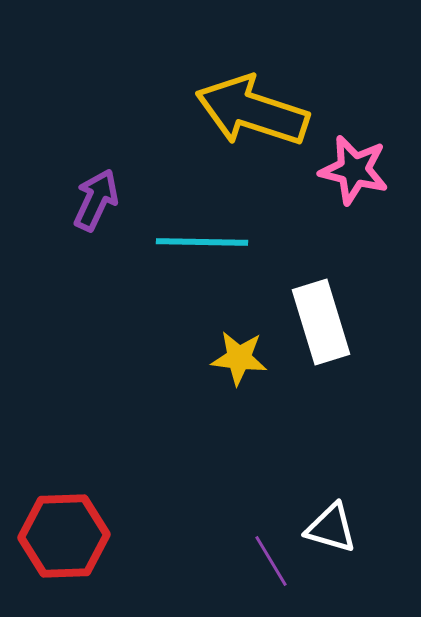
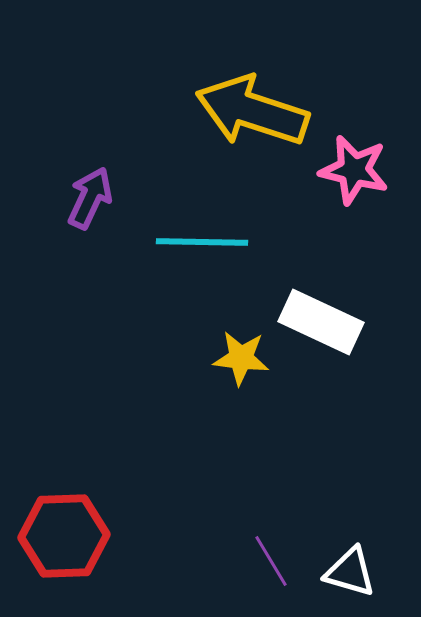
purple arrow: moved 6 px left, 2 px up
white rectangle: rotated 48 degrees counterclockwise
yellow star: moved 2 px right
white triangle: moved 19 px right, 44 px down
